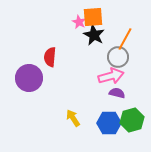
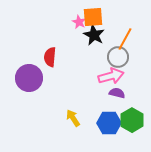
green hexagon: rotated 15 degrees counterclockwise
